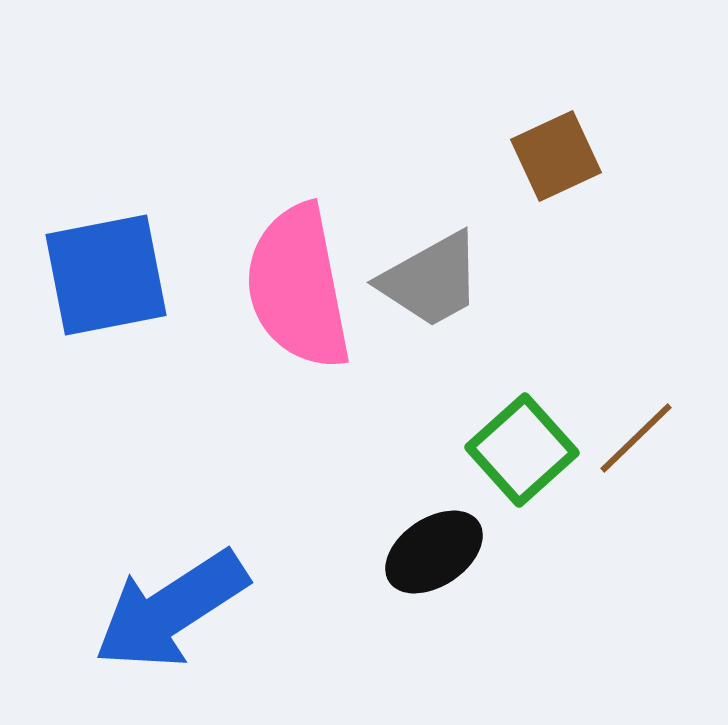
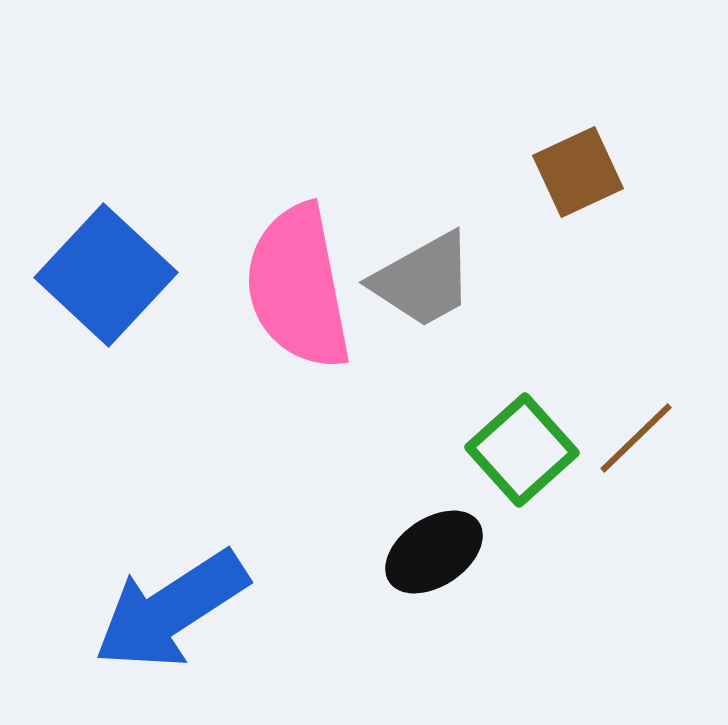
brown square: moved 22 px right, 16 px down
blue square: rotated 36 degrees counterclockwise
gray trapezoid: moved 8 px left
